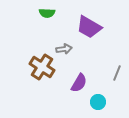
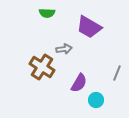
cyan circle: moved 2 px left, 2 px up
